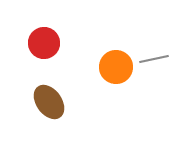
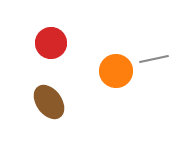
red circle: moved 7 px right
orange circle: moved 4 px down
